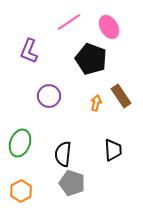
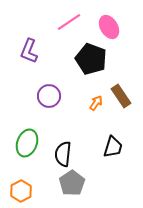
orange arrow: rotated 21 degrees clockwise
green ellipse: moved 7 px right
black trapezoid: moved 3 px up; rotated 20 degrees clockwise
gray pentagon: rotated 20 degrees clockwise
